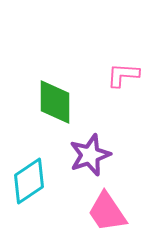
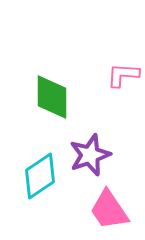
green diamond: moved 3 px left, 5 px up
cyan diamond: moved 11 px right, 5 px up
pink trapezoid: moved 2 px right, 2 px up
